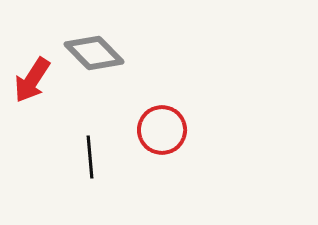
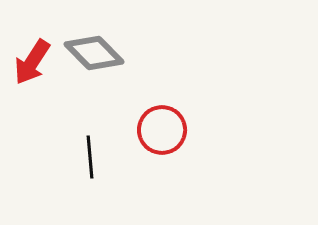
red arrow: moved 18 px up
